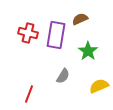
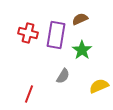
green star: moved 6 px left, 1 px up
